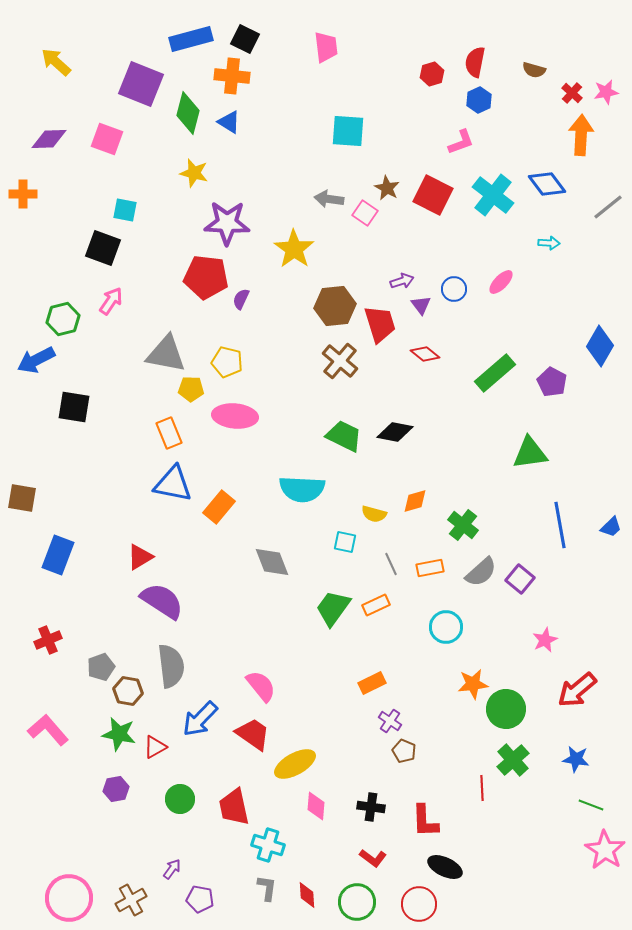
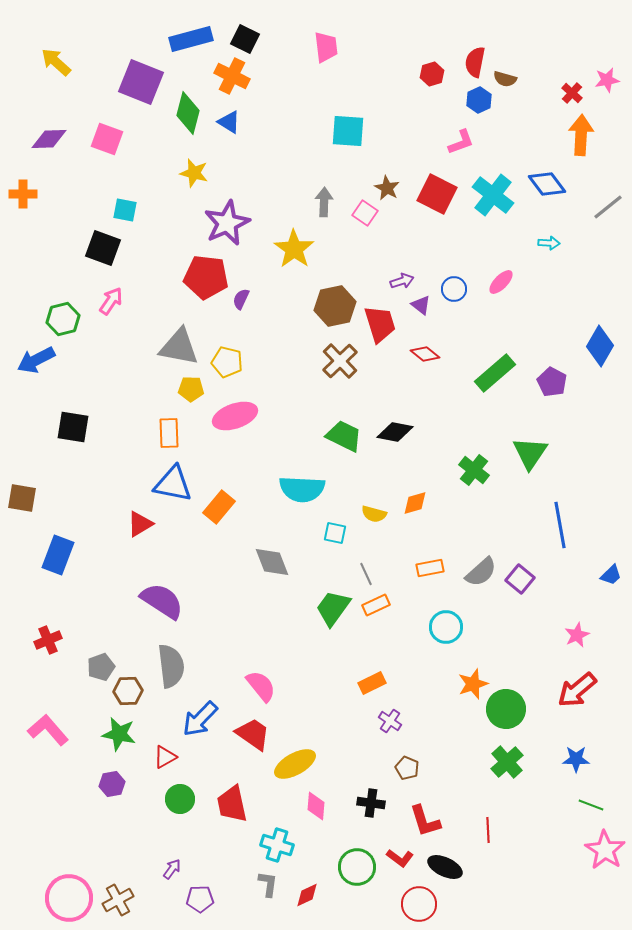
brown semicircle at (534, 70): moved 29 px left, 9 px down
orange cross at (232, 76): rotated 20 degrees clockwise
purple square at (141, 84): moved 2 px up
pink star at (606, 92): moved 1 px right, 12 px up
red square at (433, 195): moved 4 px right, 1 px up
gray arrow at (329, 199): moved 5 px left, 3 px down; rotated 84 degrees clockwise
purple star at (227, 223): rotated 27 degrees counterclockwise
purple triangle at (421, 305): rotated 15 degrees counterclockwise
brown hexagon at (335, 306): rotated 6 degrees counterclockwise
gray triangle at (166, 354): moved 13 px right, 7 px up
brown cross at (340, 361): rotated 6 degrees clockwise
black square at (74, 407): moved 1 px left, 20 px down
pink ellipse at (235, 416): rotated 24 degrees counterclockwise
orange rectangle at (169, 433): rotated 20 degrees clockwise
green triangle at (530, 453): rotated 48 degrees counterclockwise
orange diamond at (415, 501): moved 2 px down
green cross at (463, 525): moved 11 px right, 55 px up
blue trapezoid at (611, 527): moved 48 px down
cyan square at (345, 542): moved 10 px left, 9 px up
red triangle at (140, 557): moved 33 px up
gray line at (391, 564): moved 25 px left, 10 px down
pink star at (545, 640): moved 32 px right, 5 px up
orange star at (473, 684): rotated 12 degrees counterclockwise
brown hexagon at (128, 691): rotated 12 degrees counterclockwise
red triangle at (155, 747): moved 10 px right, 10 px down
brown pentagon at (404, 751): moved 3 px right, 17 px down
blue star at (576, 759): rotated 8 degrees counterclockwise
green cross at (513, 760): moved 6 px left, 2 px down
red line at (482, 788): moved 6 px right, 42 px down
purple hexagon at (116, 789): moved 4 px left, 5 px up
red trapezoid at (234, 807): moved 2 px left, 3 px up
black cross at (371, 807): moved 4 px up
red L-shape at (425, 821): rotated 15 degrees counterclockwise
cyan cross at (268, 845): moved 9 px right
red L-shape at (373, 858): moved 27 px right
gray L-shape at (267, 888): moved 1 px right, 4 px up
red diamond at (307, 895): rotated 68 degrees clockwise
purple pentagon at (200, 899): rotated 12 degrees counterclockwise
brown cross at (131, 900): moved 13 px left
green circle at (357, 902): moved 35 px up
